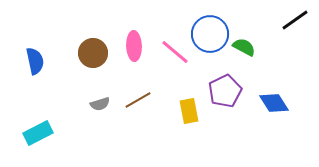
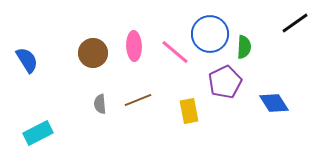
black line: moved 3 px down
green semicircle: rotated 65 degrees clockwise
blue semicircle: moved 8 px left, 1 px up; rotated 20 degrees counterclockwise
purple pentagon: moved 9 px up
brown line: rotated 8 degrees clockwise
gray semicircle: rotated 102 degrees clockwise
